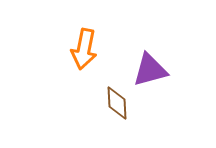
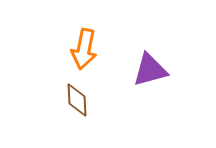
brown diamond: moved 40 px left, 3 px up
